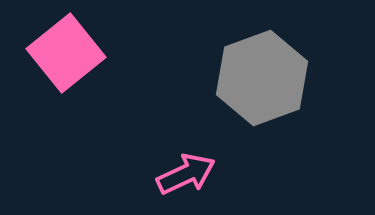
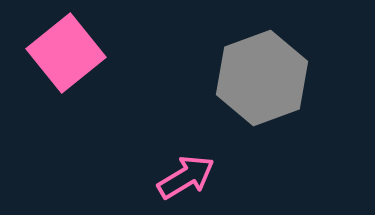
pink arrow: moved 3 px down; rotated 6 degrees counterclockwise
